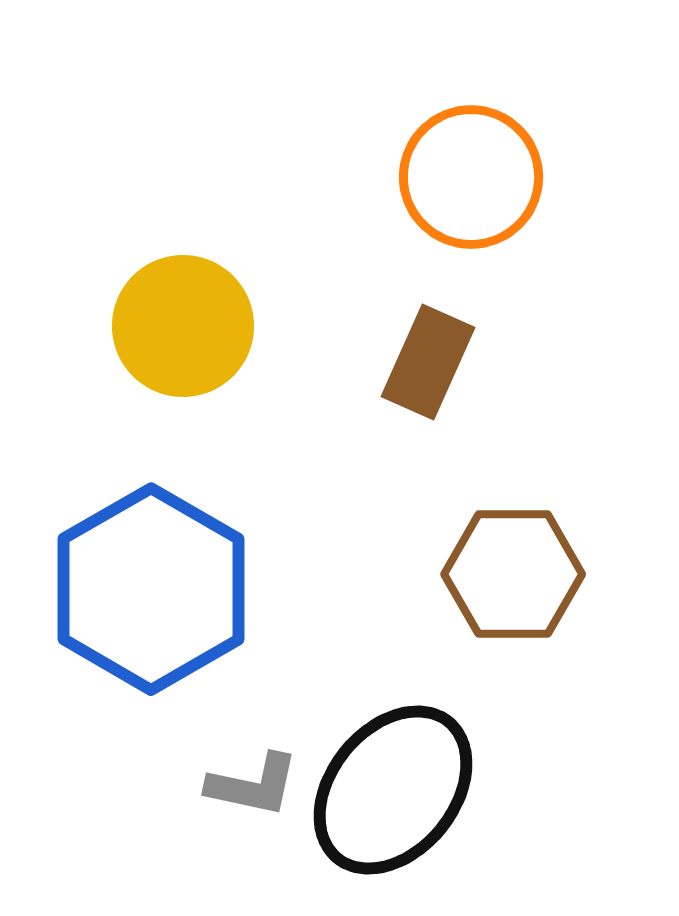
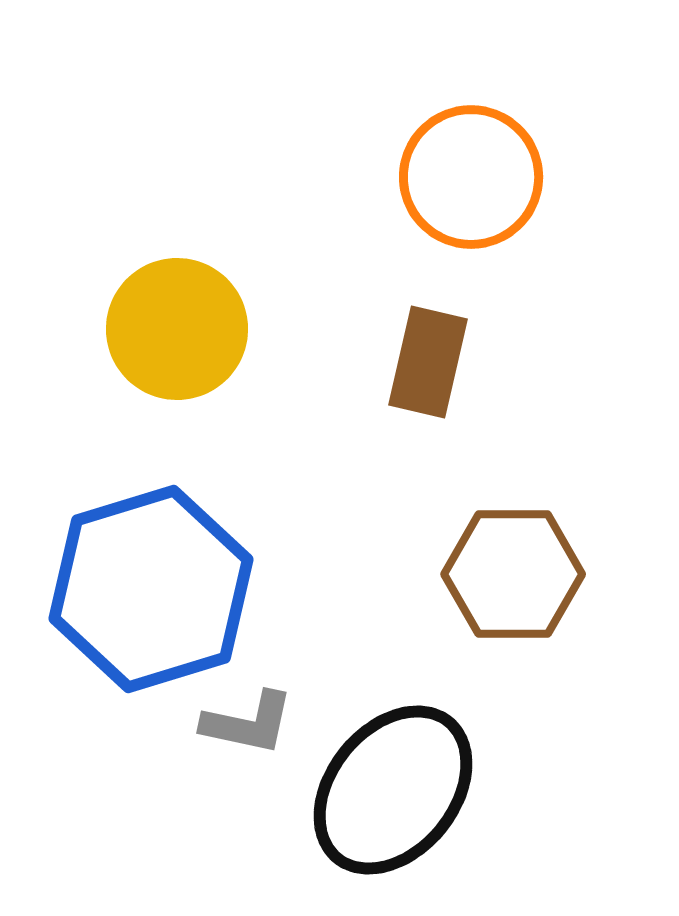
yellow circle: moved 6 px left, 3 px down
brown rectangle: rotated 11 degrees counterclockwise
blue hexagon: rotated 13 degrees clockwise
gray L-shape: moved 5 px left, 62 px up
